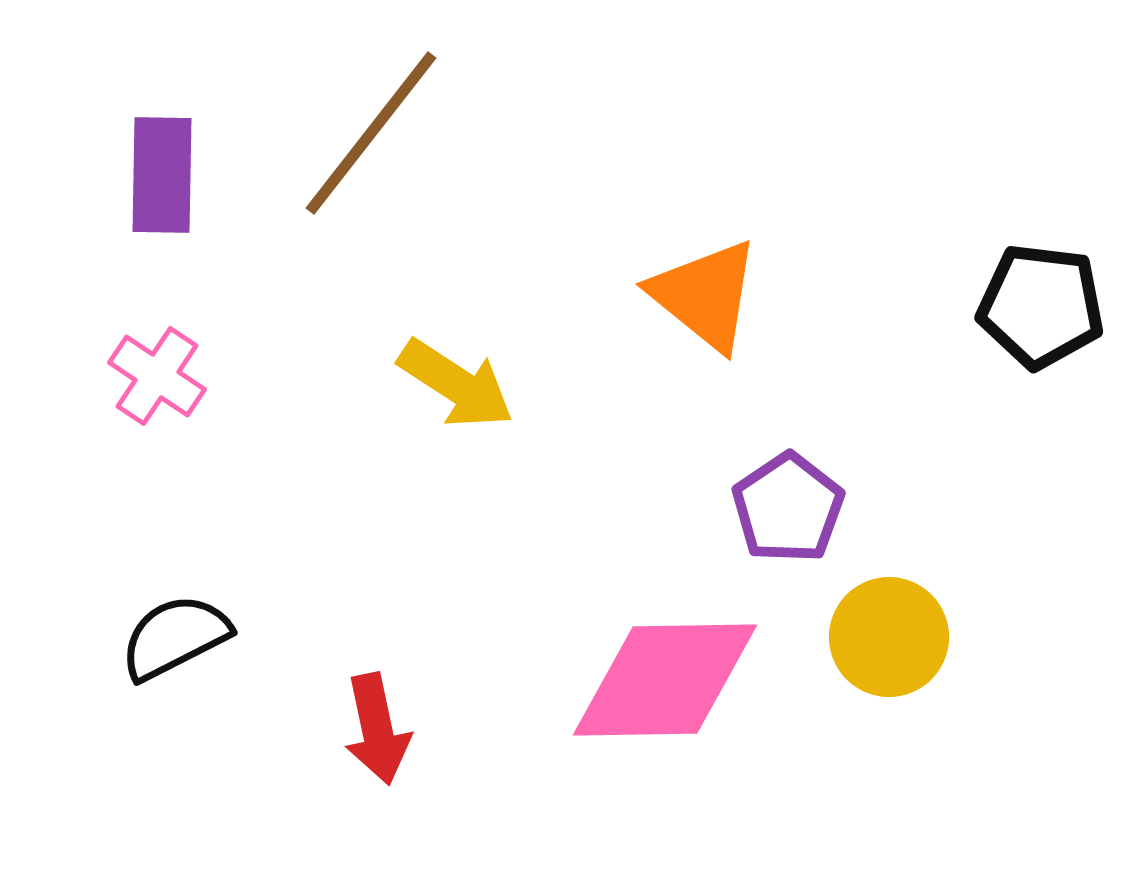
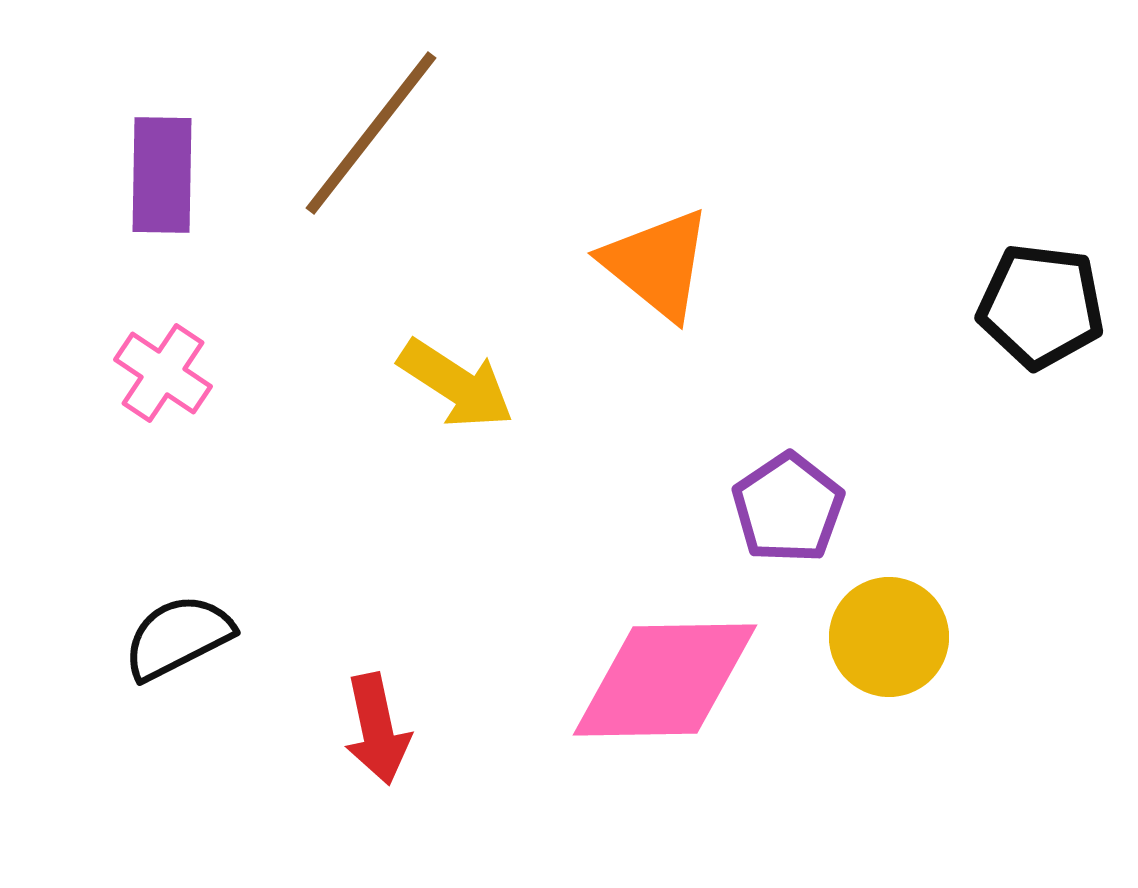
orange triangle: moved 48 px left, 31 px up
pink cross: moved 6 px right, 3 px up
black semicircle: moved 3 px right
